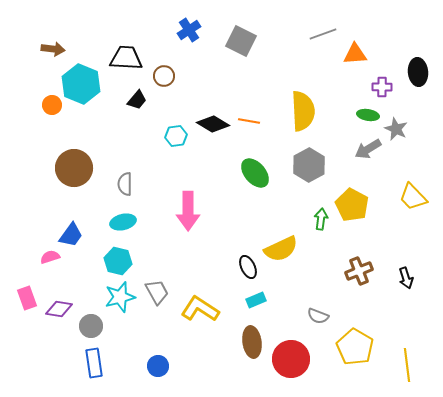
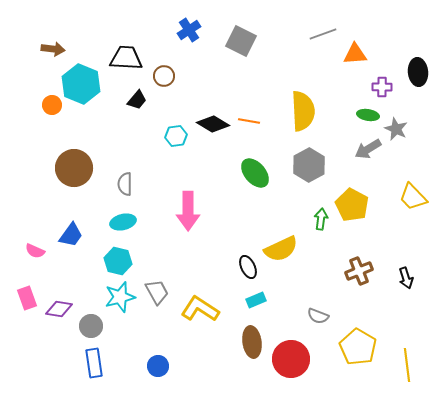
pink semicircle at (50, 257): moved 15 px left, 6 px up; rotated 138 degrees counterclockwise
yellow pentagon at (355, 347): moved 3 px right
